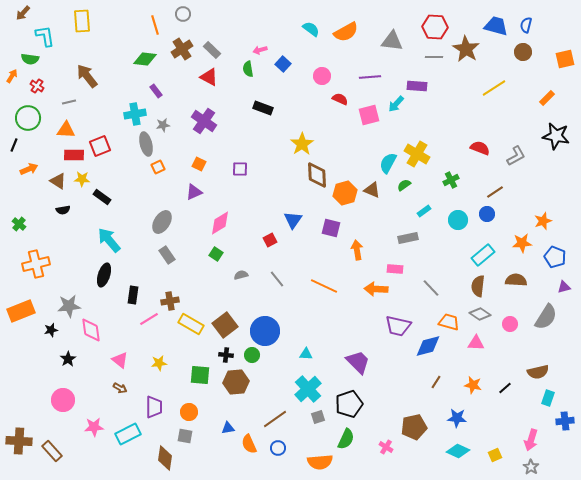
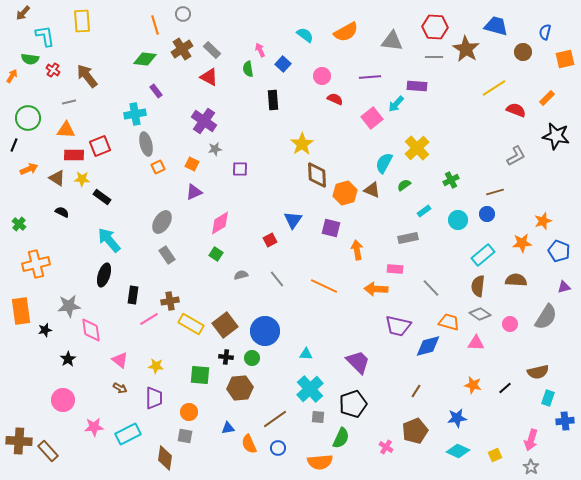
blue semicircle at (526, 25): moved 19 px right, 7 px down
cyan semicircle at (311, 29): moved 6 px left, 6 px down
pink arrow at (260, 50): rotated 80 degrees clockwise
red cross at (37, 86): moved 16 px right, 16 px up
red semicircle at (340, 99): moved 5 px left
black rectangle at (263, 108): moved 10 px right, 8 px up; rotated 66 degrees clockwise
pink square at (369, 115): moved 3 px right, 3 px down; rotated 25 degrees counterclockwise
gray star at (163, 125): moved 52 px right, 24 px down
red semicircle at (480, 148): moved 36 px right, 38 px up
yellow cross at (417, 154): moved 6 px up; rotated 15 degrees clockwise
cyan semicircle at (388, 163): moved 4 px left
orange square at (199, 164): moved 7 px left
brown triangle at (58, 181): moved 1 px left, 3 px up
brown line at (495, 192): rotated 18 degrees clockwise
black semicircle at (63, 210): moved 1 px left, 2 px down; rotated 144 degrees counterclockwise
blue pentagon at (555, 257): moved 4 px right, 6 px up
orange rectangle at (21, 311): rotated 76 degrees counterclockwise
black star at (51, 330): moved 6 px left
black cross at (226, 355): moved 2 px down
green circle at (252, 355): moved 3 px down
yellow star at (159, 363): moved 3 px left, 3 px down; rotated 14 degrees clockwise
brown hexagon at (236, 382): moved 4 px right, 6 px down
brown line at (436, 382): moved 20 px left, 9 px down
cyan cross at (308, 389): moved 2 px right
black pentagon at (349, 404): moved 4 px right
purple trapezoid at (154, 407): moved 9 px up
gray square at (318, 417): rotated 24 degrees clockwise
blue star at (457, 418): rotated 12 degrees counterclockwise
brown pentagon at (414, 427): moved 1 px right, 4 px down; rotated 10 degrees counterclockwise
green semicircle at (346, 439): moved 5 px left, 1 px up
brown rectangle at (52, 451): moved 4 px left
